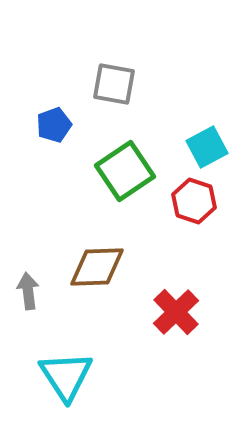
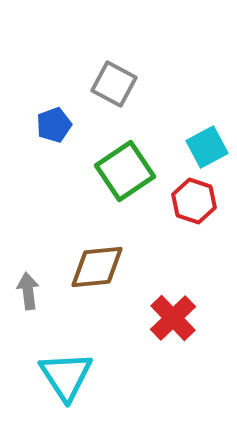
gray square: rotated 18 degrees clockwise
brown diamond: rotated 4 degrees counterclockwise
red cross: moved 3 px left, 6 px down
